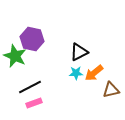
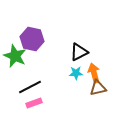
orange arrow: rotated 114 degrees clockwise
brown triangle: moved 13 px left, 2 px up
